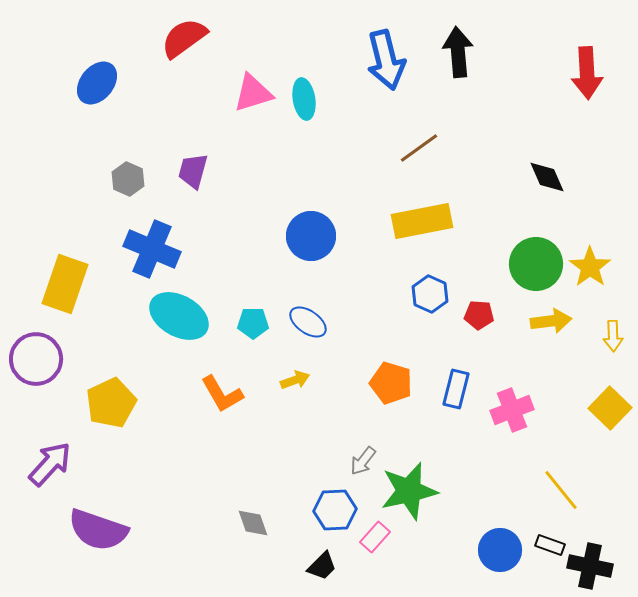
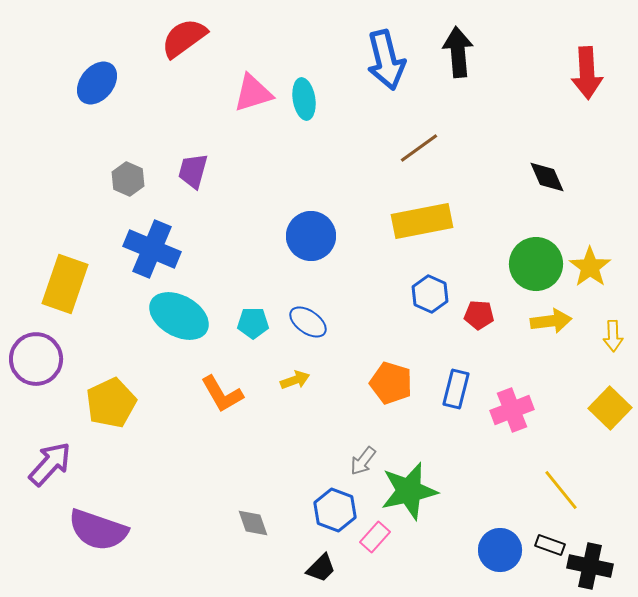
blue hexagon at (335, 510): rotated 24 degrees clockwise
black trapezoid at (322, 566): moved 1 px left, 2 px down
